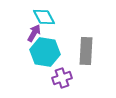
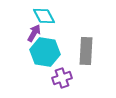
cyan diamond: moved 1 px up
